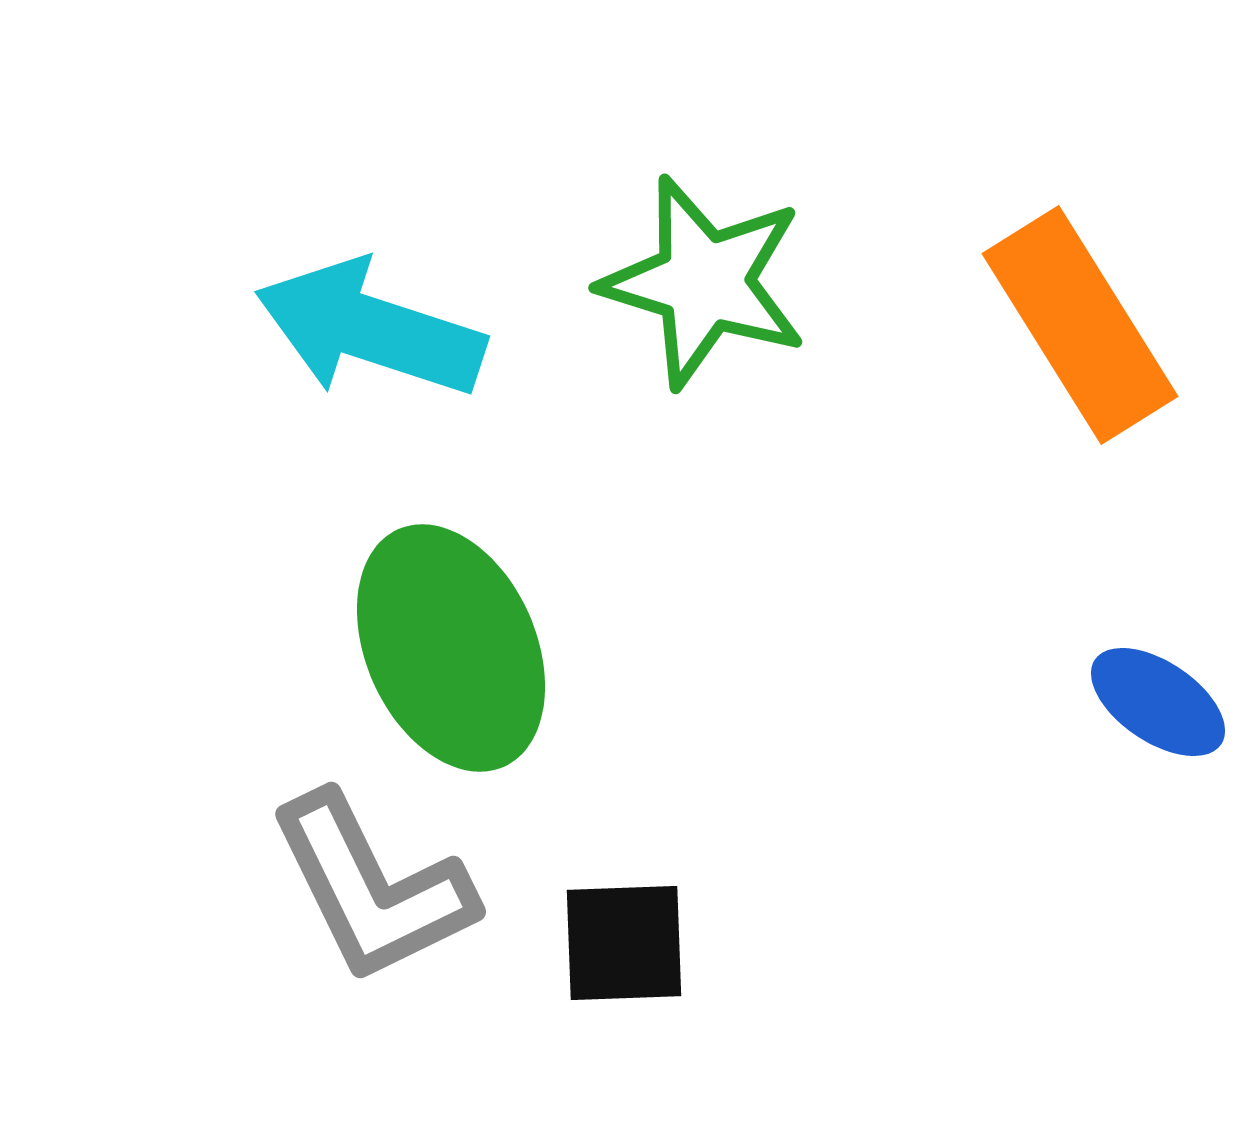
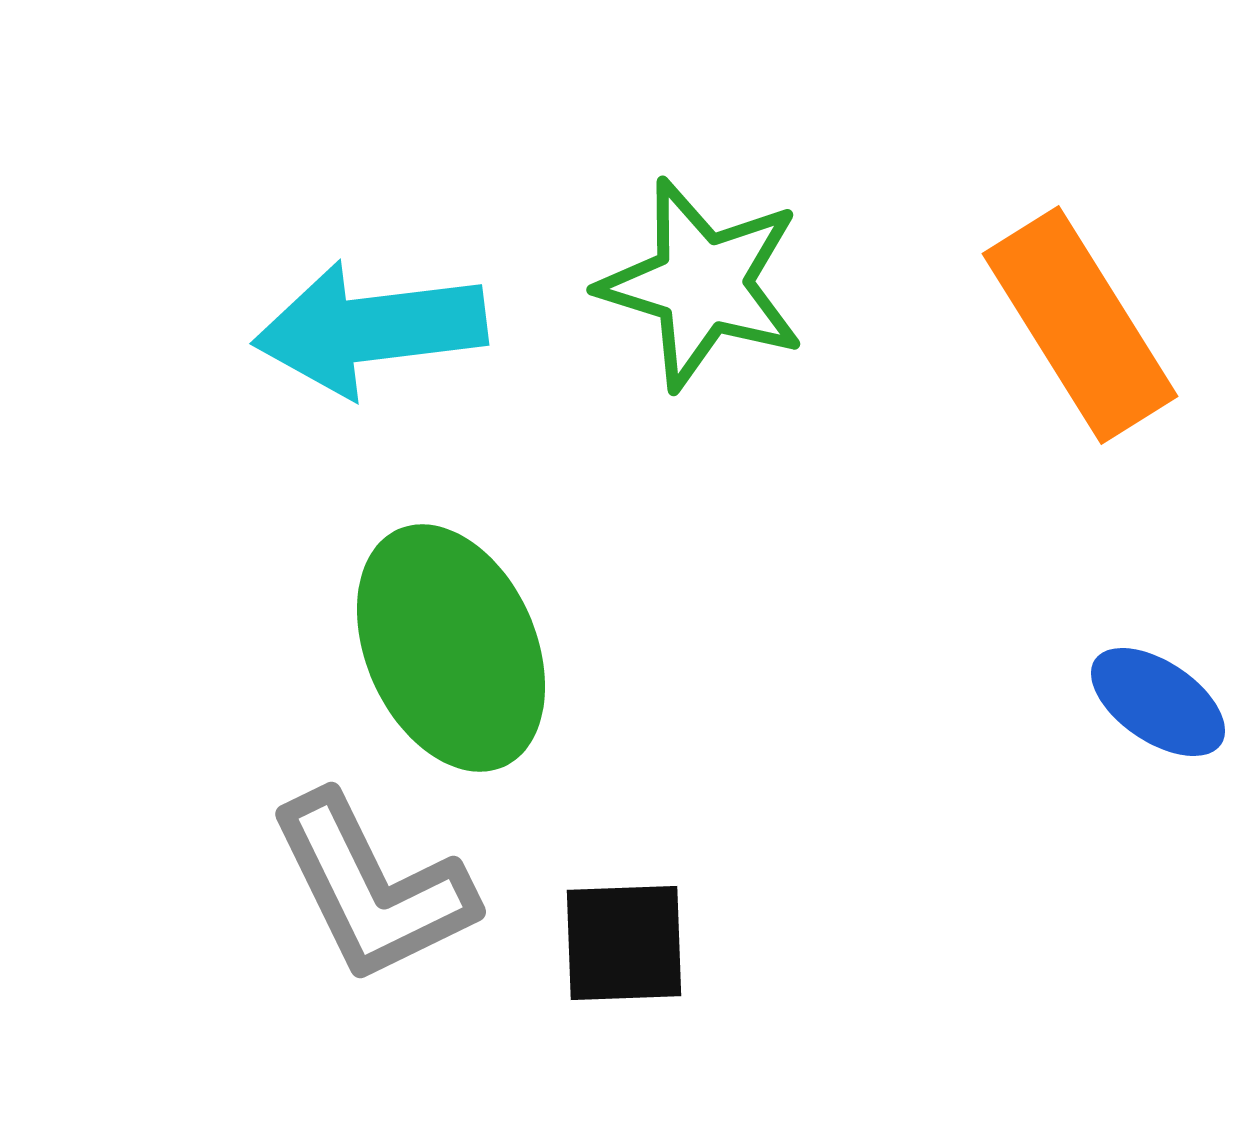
green star: moved 2 px left, 2 px down
cyan arrow: rotated 25 degrees counterclockwise
